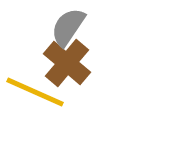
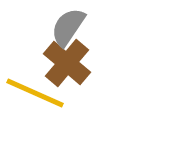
yellow line: moved 1 px down
